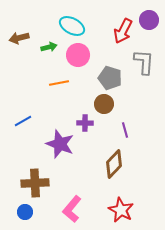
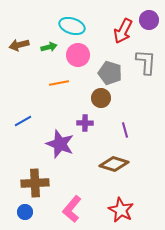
cyan ellipse: rotated 10 degrees counterclockwise
brown arrow: moved 7 px down
gray L-shape: moved 2 px right
gray pentagon: moved 5 px up
brown circle: moved 3 px left, 6 px up
brown diamond: rotated 64 degrees clockwise
